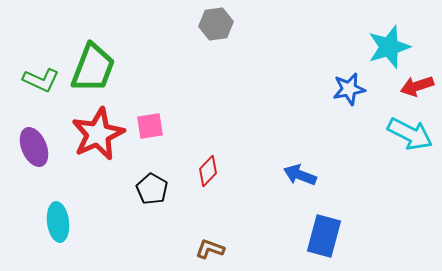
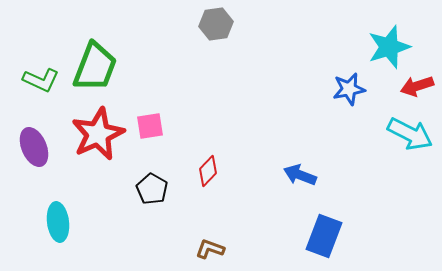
green trapezoid: moved 2 px right, 1 px up
blue rectangle: rotated 6 degrees clockwise
